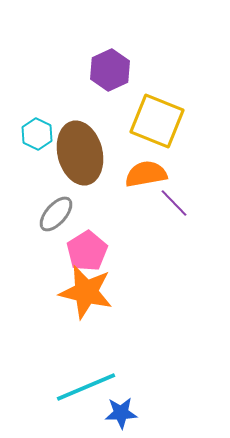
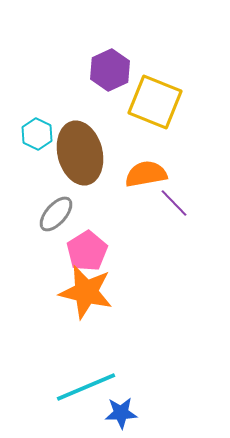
yellow square: moved 2 px left, 19 px up
